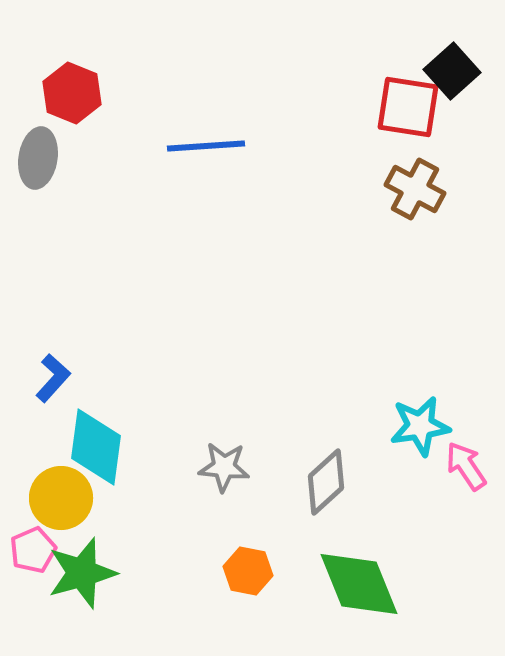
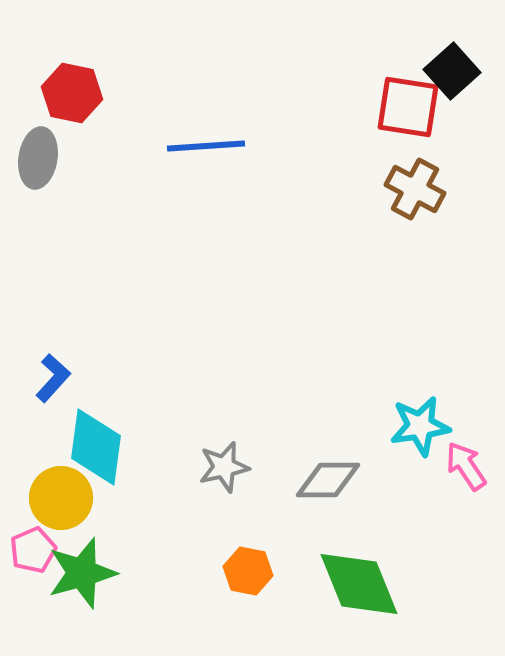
red hexagon: rotated 10 degrees counterclockwise
gray star: rotated 18 degrees counterclockwise
gray diamond: moved 2 px right, 2 px up; rotated 42 degrees clockwise
